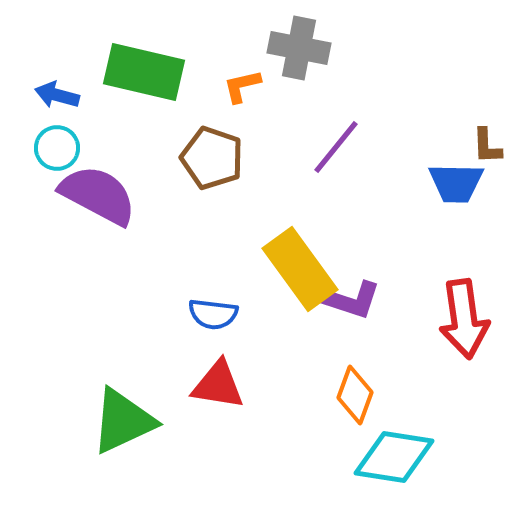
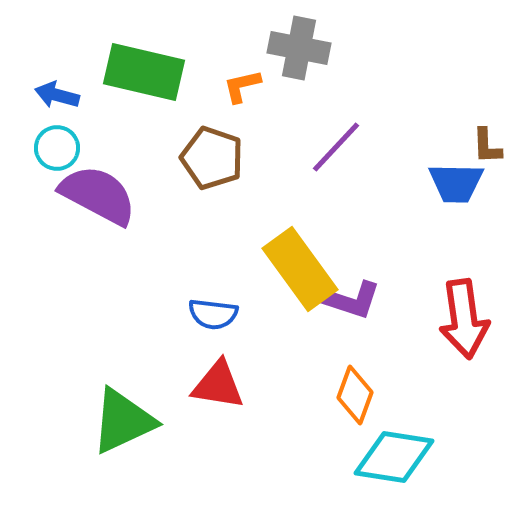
purple line: rotated 4 degrees clockwise
